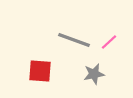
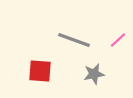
pink line: moved 9 px right, 2 px up
